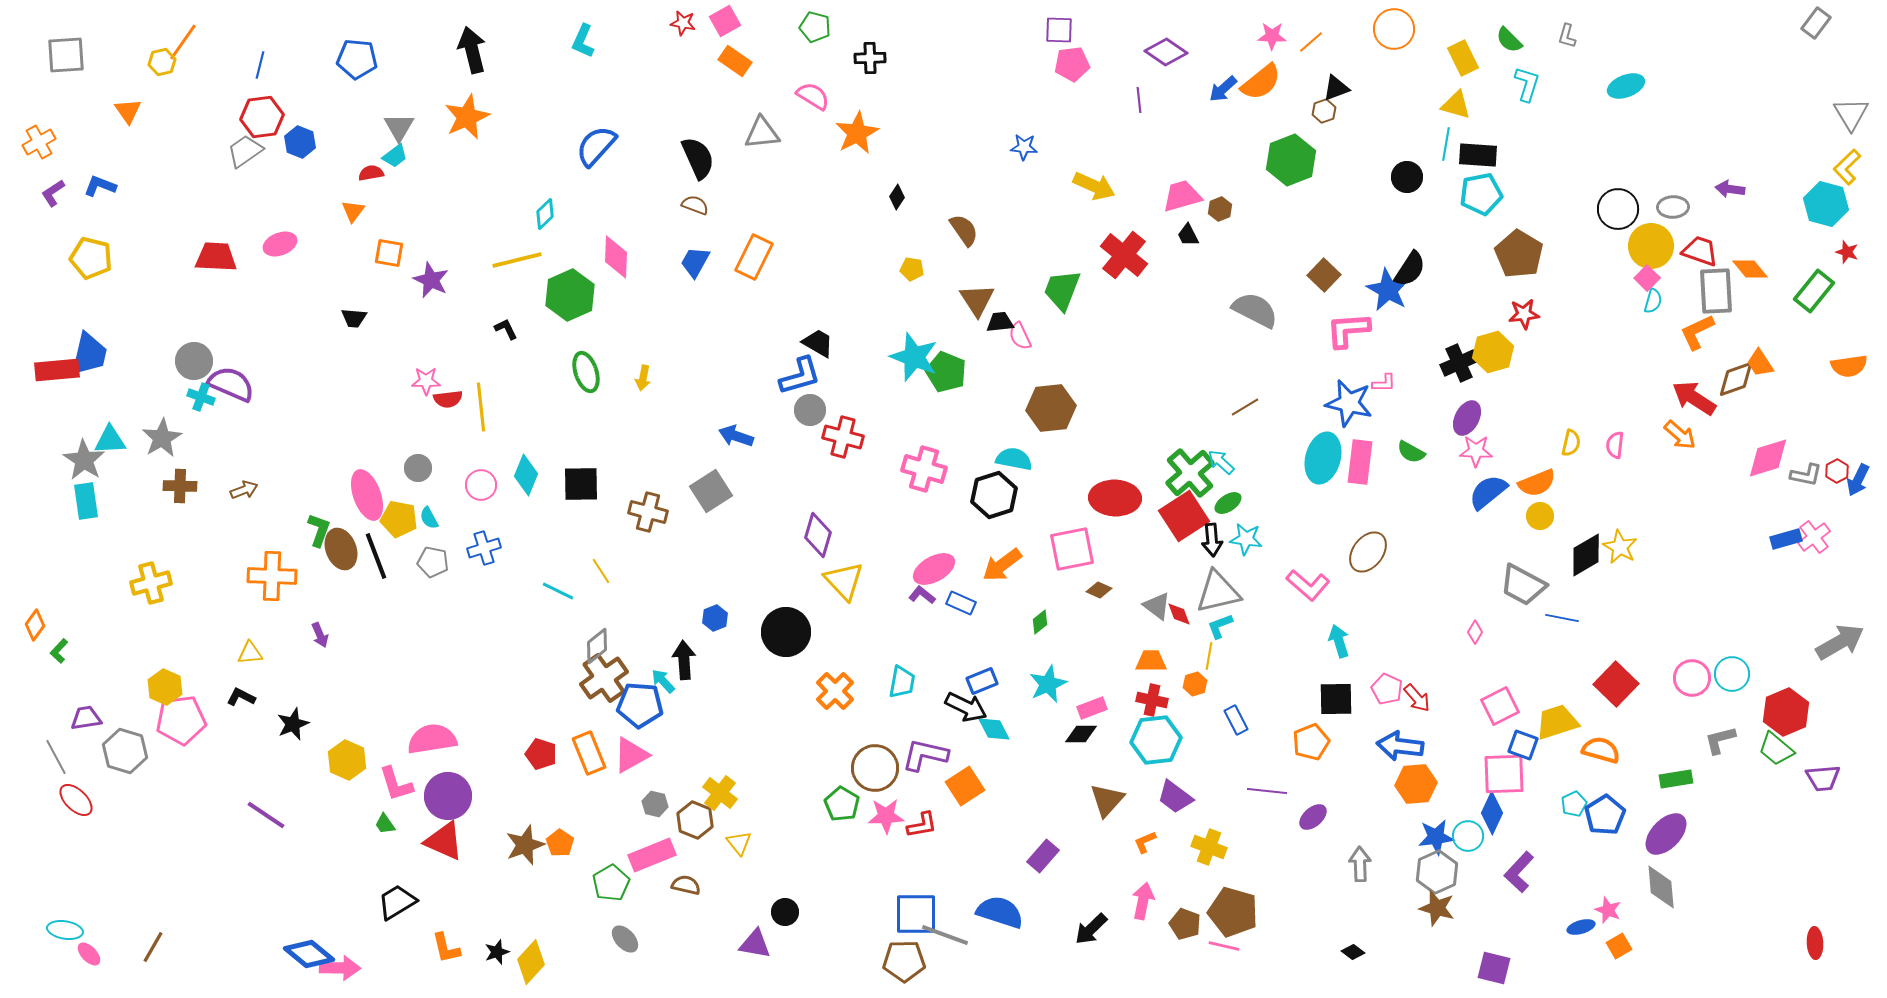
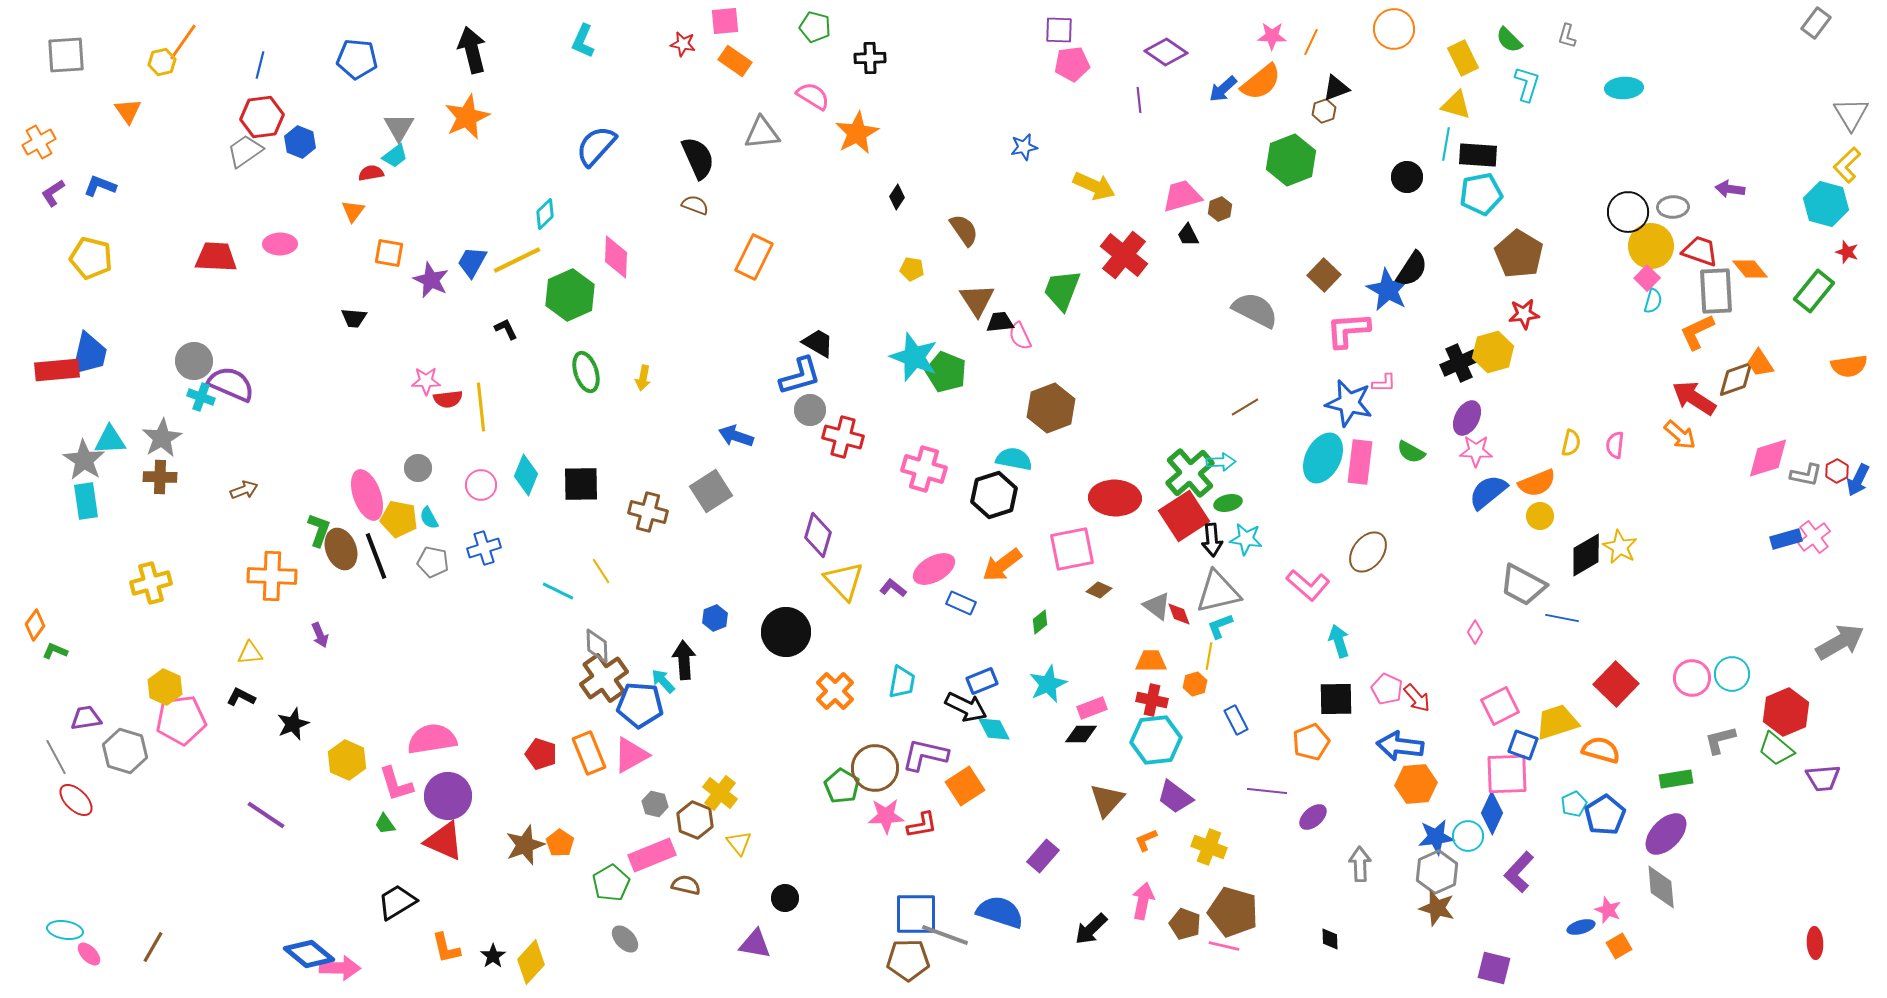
pink square at (725, 21): rotated 24 degrees clockwise
red star at (683, 23): moved 21 px down
orange line at (1311, 42): rotated 24 degrees counterclockwise
cyan ellipse at (1626, 86): moved 2 px left, 2 px down; rotated 18 degrees clockwise
blue star at (1024, 147): rotated 16 degrees counterclockwise
yellow L-shape at (1847, 167): moved 2 px up
black circle at (1618, 209): moved 10 px right, 3 px down
pink ellipse at (280, 244): rotated 20 degrees clockwise
yellow line at (517, 260): rotated 12 degrees counterclockwise
blue trapezoid at (695, 262): moved 223 px left
black semicircle at (1410, 269): moved 2 px right
brown hexagon at (1051, 408): rotated 15 degrees counterclockwise
cyan ellipse at (1323, 458): rotated 12 degrees clockwise
cyan arrow at (1221, 462): rotated 136 degrees clockwise
brown cross at (180, 486): moved 20 px left, 9 px up
green ellipse at (1228, 503): rotated 20 degrees clockwise
purple L-shape at (922, 595): moved 29 px left, 7 px up
gray diamond at (597, 646): rotated 54 degrees counterclockwise
green L-shape at (59, 651): moved 4 px left; rotated 70 degrees clockwise
pink square at (1504, 774): moved 3 px right
green pentagon at (842, 804): moved 18 px up
orange L-shape at (1145, 842): moved 1 px right, 2 px up
black circle at (785, 912): moved 14 px up
black star at (497, 952): moved 4 px left, 4 px down; rotated 15 degrees counterclockwise
black diamond at (1353, 952): moved 23 px left, 13 px up; rotated 50 degrees clockwise
brown pentagon at (904, 961): moved 4 px right, 1 px up
